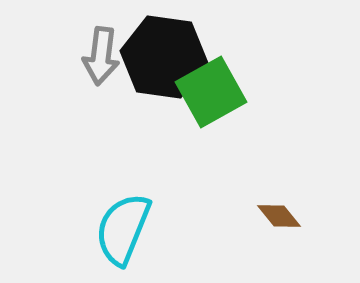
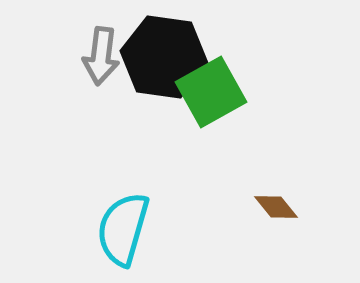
brown diamond: moved 3 px left, 9 px up
cyan semicircle: rotated 6 degrees counterclockwise
